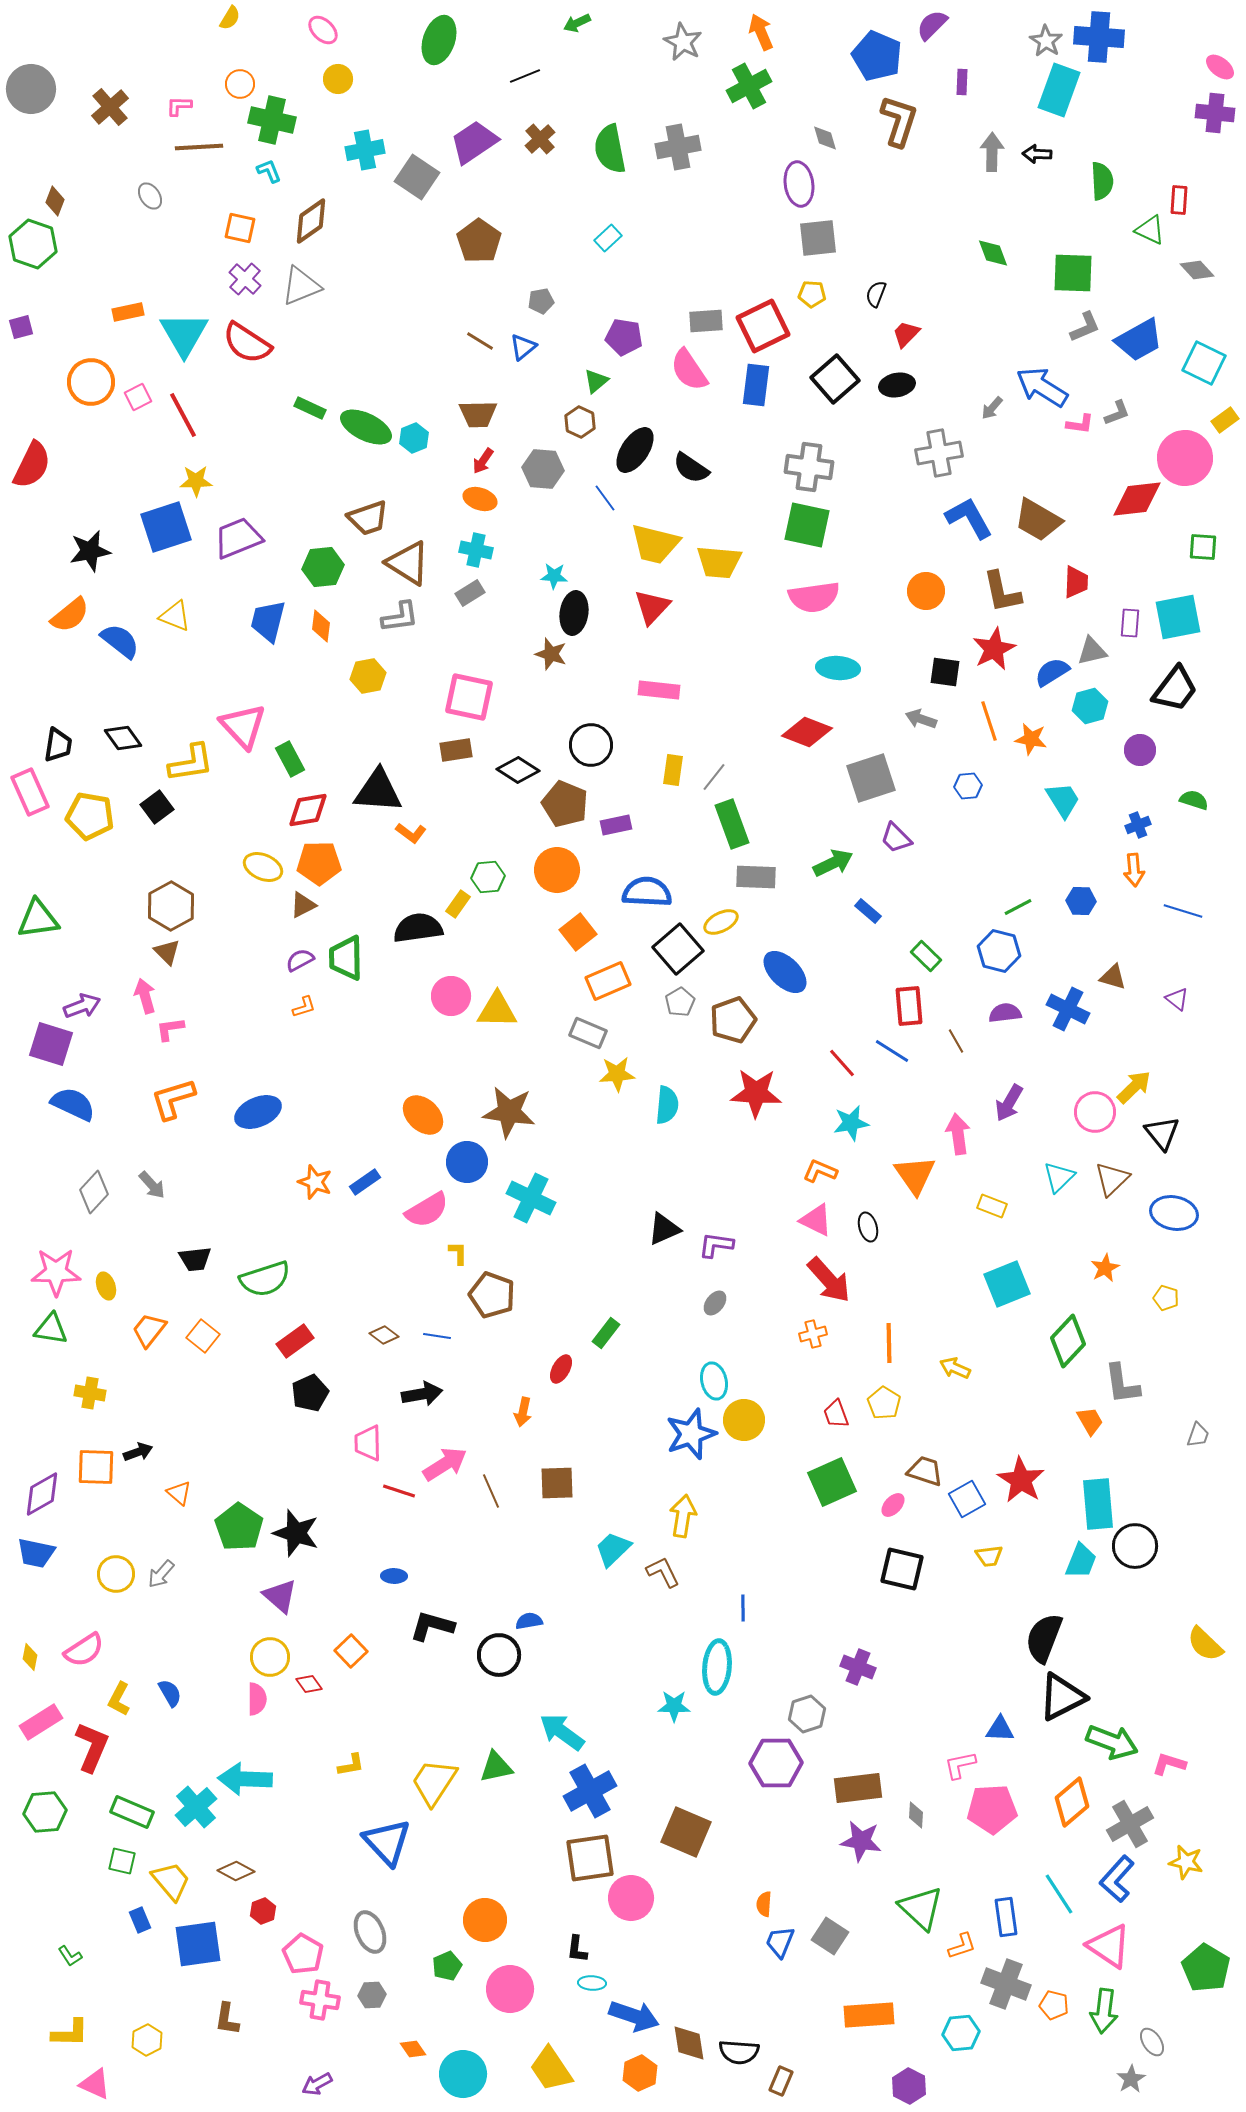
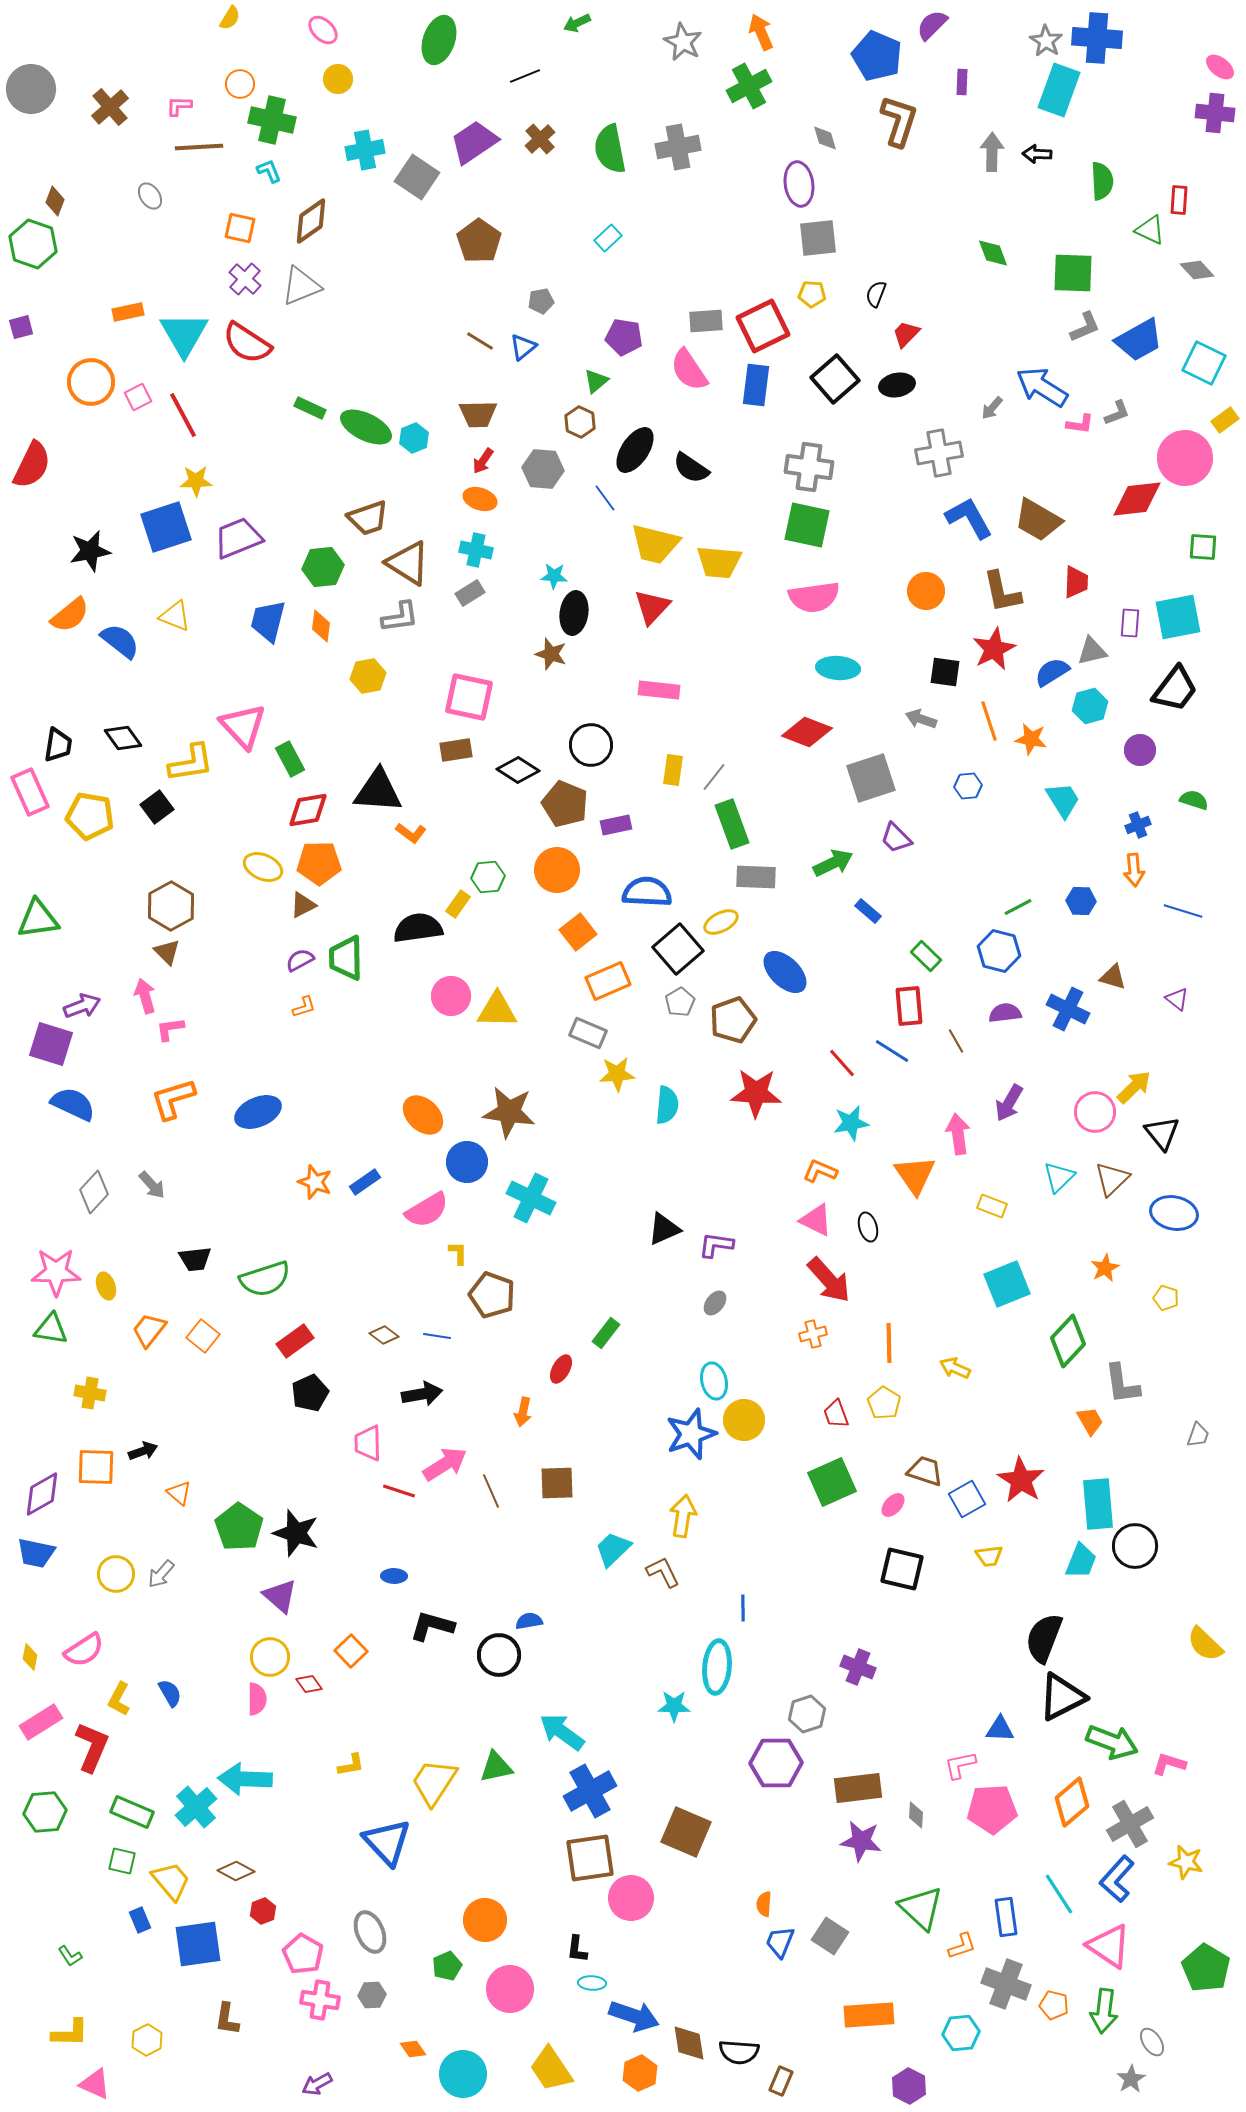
blue cross at (1099, 37): moved 2 px left, 1 px down
black arrow at (138, 1452): moved 5 px right, 1 px up
